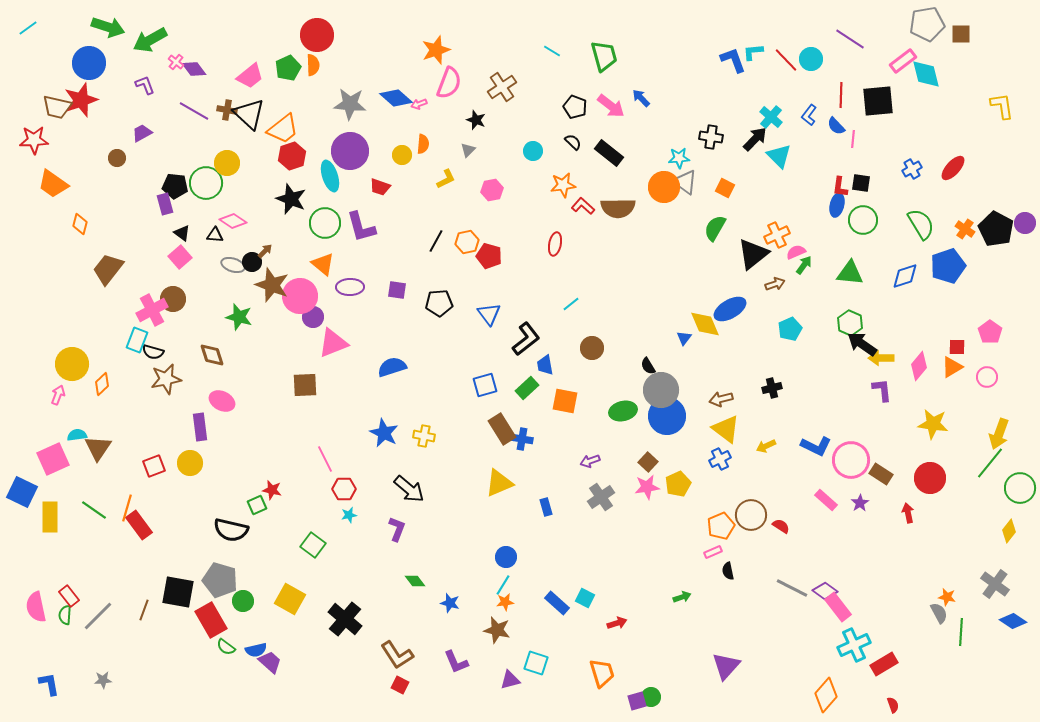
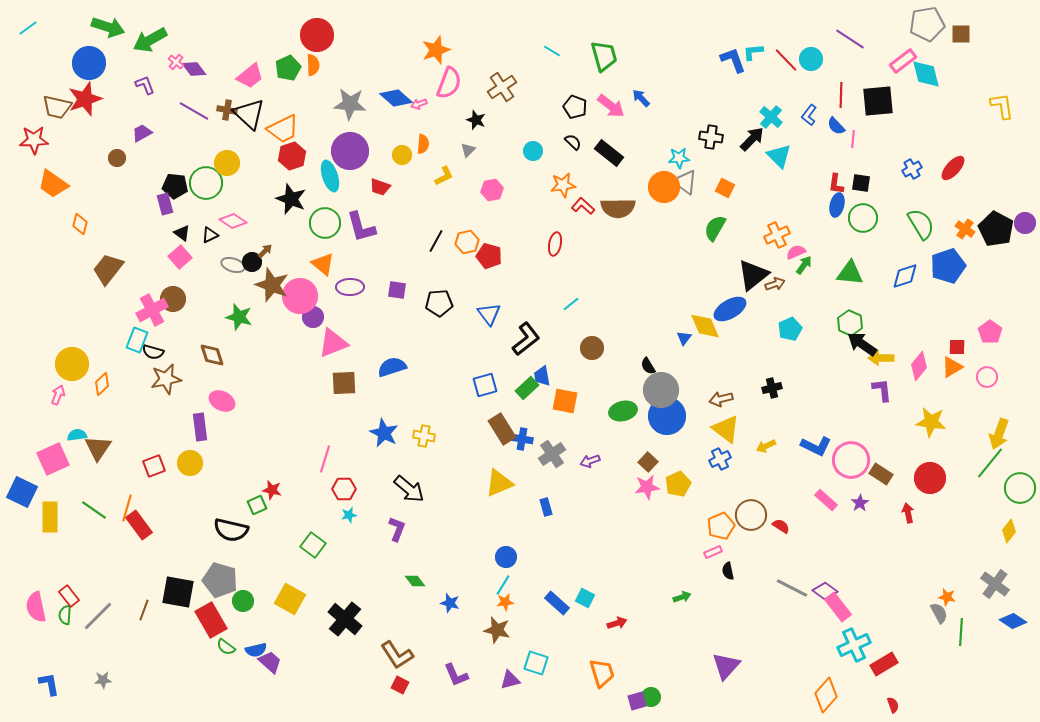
red star at (81, 100): moved 4 px right, 1 px up
orange trapezoid at (283, 129): rotated 12 degrees clockwise
black arrow at (755, 139): moved 3 px left
yellow L-shape at (446, 179): moved 2 px left, 3 px up
red L-shape at (840, 187): moved 4 px left, 3 px up
green circle at (863, 220): moved 2 px up
black triangle at (215, 235): moved 5 px left; rotated 30 degrees counterclockwise
black triangle at (753, 254): moved 21 px down
yellow diamond at (705, 324): moved 2 px down
blue trapezoid at (545, 365): moved 3 px left, 11 px down
brown square at (305, 385): moved 39 px right, 2 px up
yellow star at (933, 424): moved 2 px left, 2 px up
pink line at (325, 459): rotated 44 degrees clockwise
gray cross at (601, 497): moved 49 px left, 43 px up
purple L-shape at (456, 662): moved 13 px down
